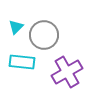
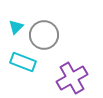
cyan rectangle: moved 1 px right; rotated 15 degrees clockwise
purple cross: moved 5 px right, 6 px down
